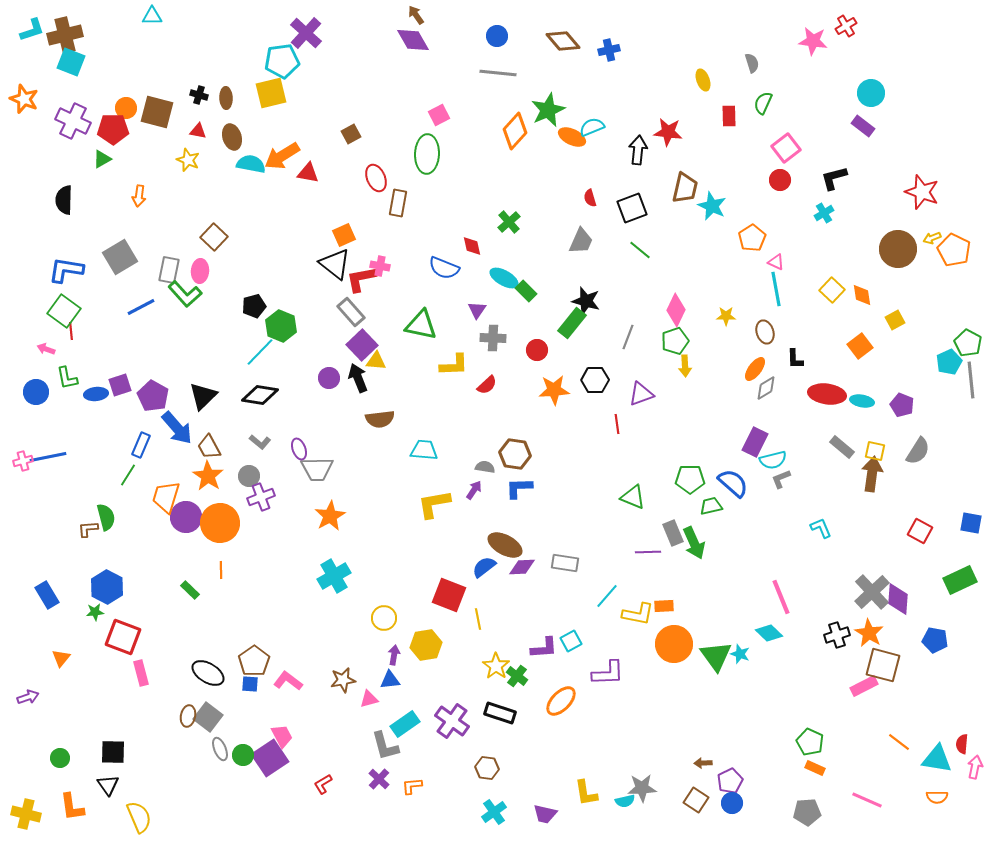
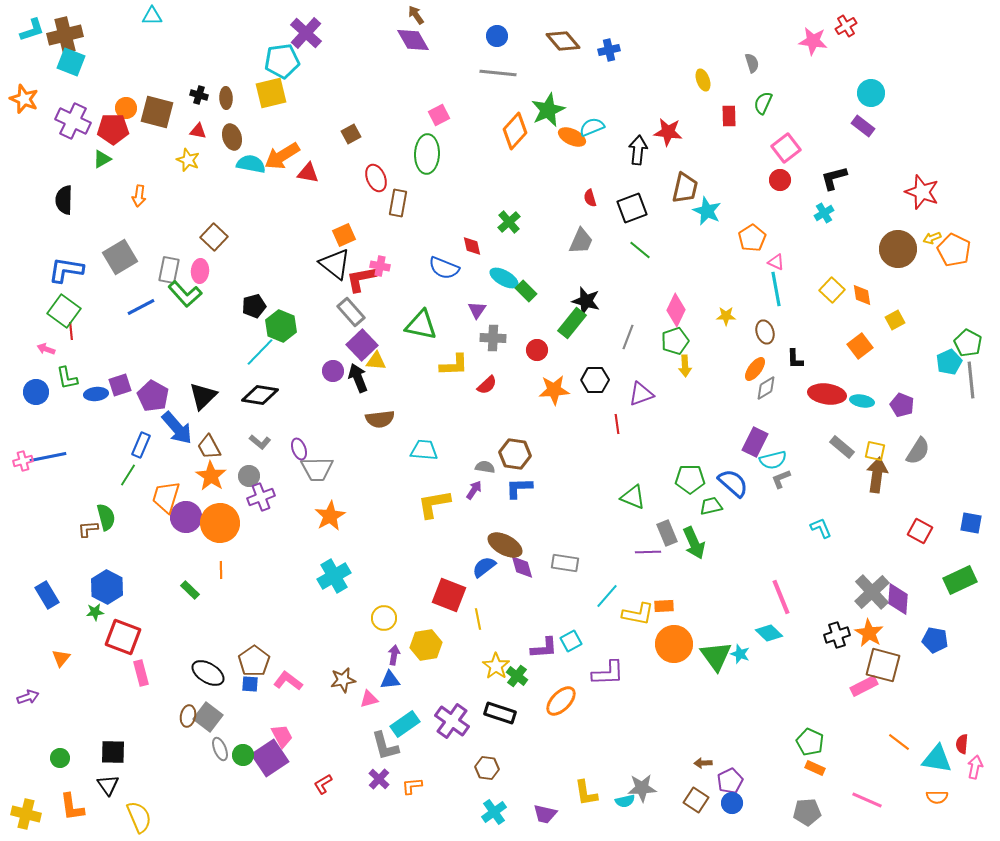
cyan star at (712, 206): moved 5 px left, 5 px down
purple circle at (329, 378): moved 4 px right, 7 px up
brown arrow at (872, 474): moved 5 px right, 1 px down
orange star at (208, 476): moved 3 px right
gray rectangle at (673, 533): moved 6 px left
purple diamond at (522, 567): rotated 76 degrees clockwise
